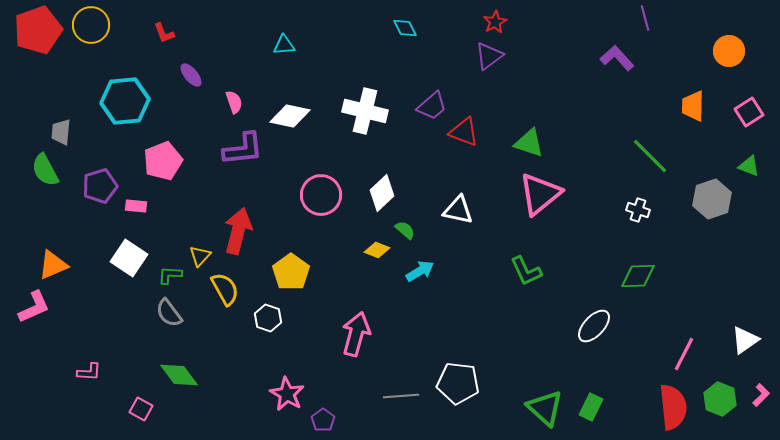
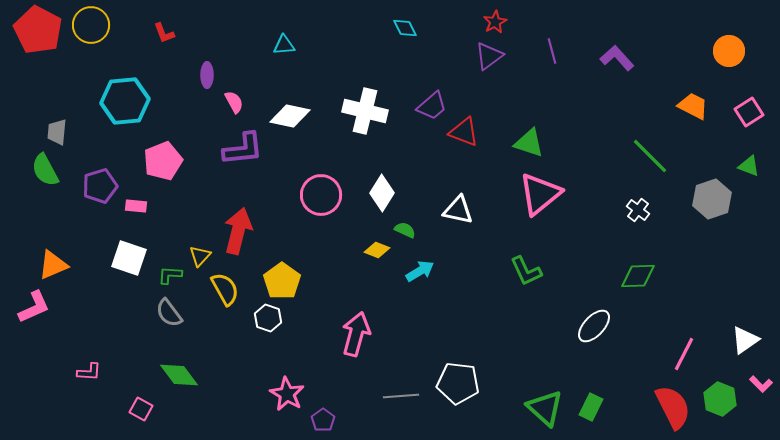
purple line at (645, 18): moved 93 px left, 33 px down
red pentagon at (38, 30): rotated 24 degrees counterclockwise
purple ellipse at (191, 75): moved 16 px right; rotated 40 degrees clockwise
pink semicircle at (234, 102): rotated 10 degrees counterclockwise
orange trapezoid at (693, 106): rotated 116 degrees clockwise
gray trapezoid at (61, 132): moved 4 px left
white diamond at (382, 193): rotated 15 degrees counterclockwise
white cross at (638, 210): rotated 20 degrees clockwise
green semicircle at (405, 230): rotated 15 degrees counterclockwise
white square at (129, 258): rotated 15 degrees counterclockwise
yellow pentagon at (291, 272): moved 9 px left, 9 px down
pink L-shape at (761, 395): moved 11 px up; rotated 90 degrees clockwise
red semicircle at (673, 407): rotated 21 degrees counterclockwise
